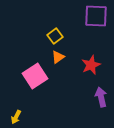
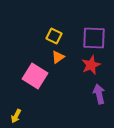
purple square: moved 2 px left, 22 px down
yellow square: moved 1 px left; rotated 28 degrees counterclockwise
pink square: rotated 25 degrees counterclockwise
purple arrow: moved 2 px left, 3 px up
yellow arrow: moved 1 px up
